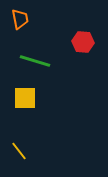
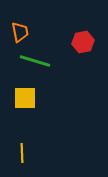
orange trapezoid: moved 13 px down
red hexagon: rotated 15 degrees counterclockwise
yellow line: moved 3 px right, 2 px down; rotated 36 degrees clockwise
